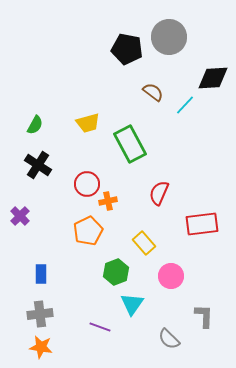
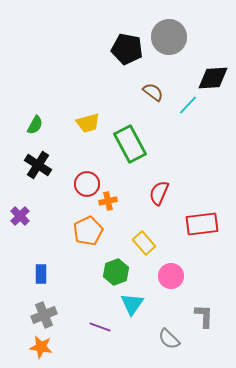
cyan line: moved 3 px right
gray cross: moved 4 px right, 1 px down; rotated 15 degrees counterclockwise
